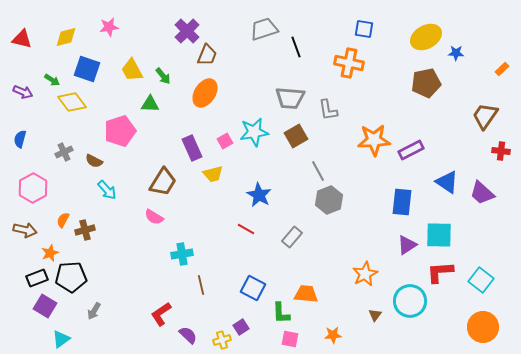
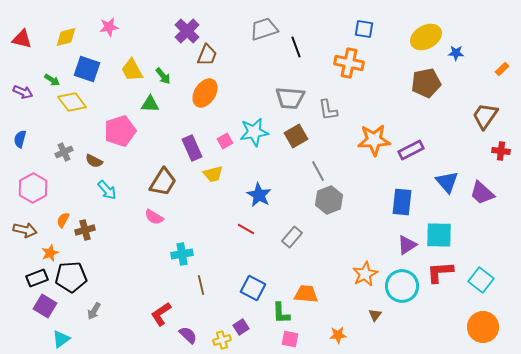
blue triangle at (447, 182): rotated 15 degrees clockwise
cyan circle at (410, 301): moved 8 px left, 15 px up
orange star at (333, 335): moved 5 px right
